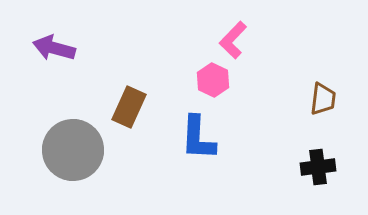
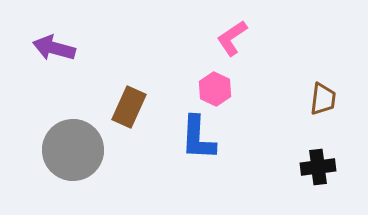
pink L-shape: moved 1 px left, 2 px up; rotated 12 degrees clockwise
pink hexagon: moved 2 px right, 9 px down
